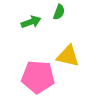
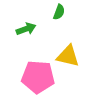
green arrow: moved 5 px left, 7 px down
